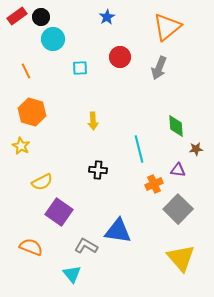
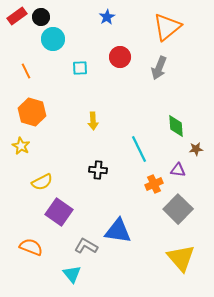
cyan line: rotated 12 degrees counterclockwise
